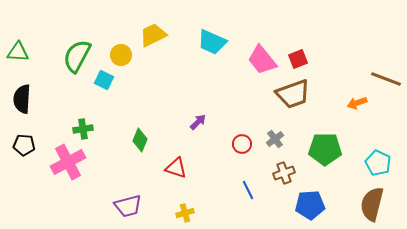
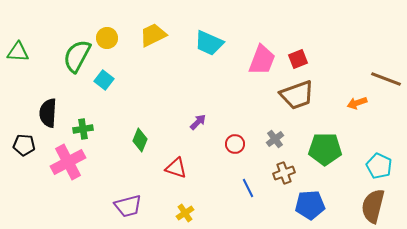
cyan trapezoid: moved 3 px left, 1 px down
yellow circle: moved 14 px left, 17 px up
pink trapezoid: rotated 120 degrees counterclockwise
cyan square: rotated 12 degrees clockwise
brown trapezoid: moved 4 px right, 1 px down
black semicircle: moved 26 px right, 14 px down
red circle: moved 7 px left
cyan pentagon: moved 1 px right, 3 px down
blue line: moved 2 px up
brown semicircle: moved 1 px right, 2 px down
yellow cross: rotated 18 degrees counterclockwise
